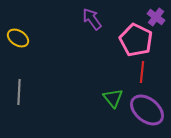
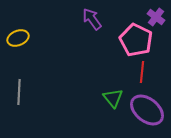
yellow ellipse: rotated 55 degrees counterclockwise
